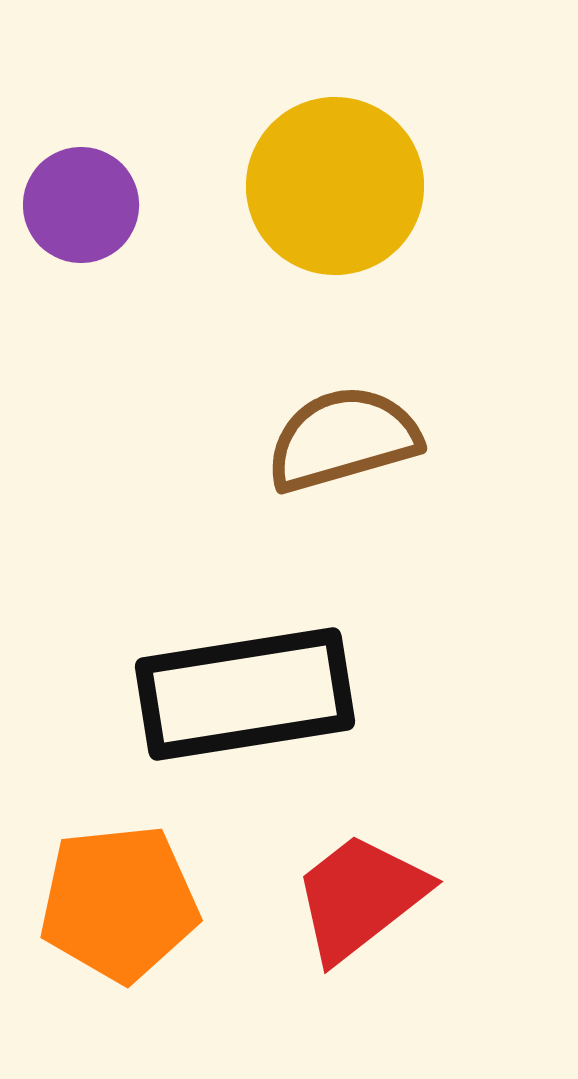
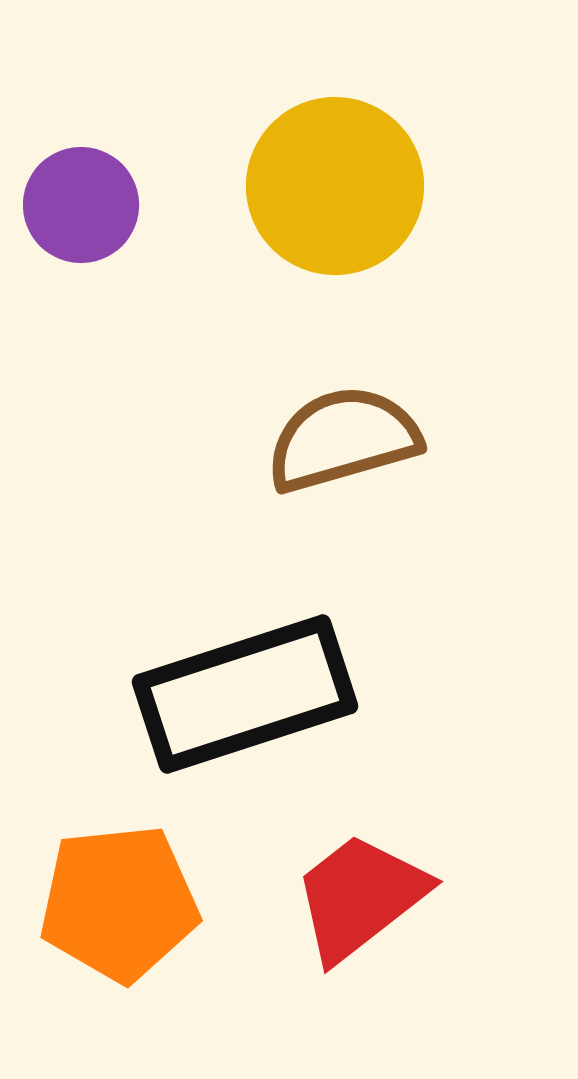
black rectangle: rotated 9 degrees counterclockwise
